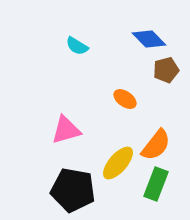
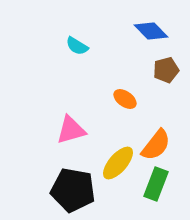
blue diamond: moved 2 px right, 8 px up
pink triangle: moved 5 px right
